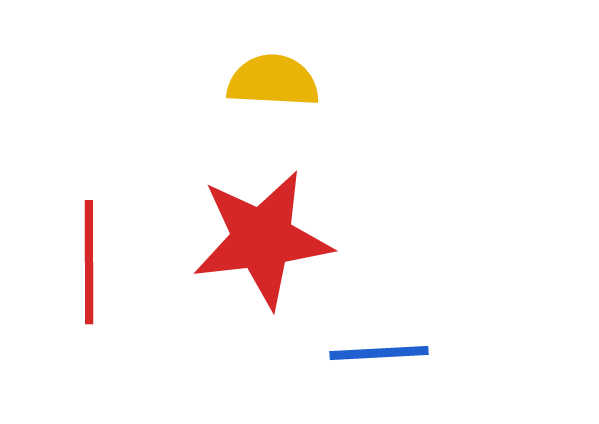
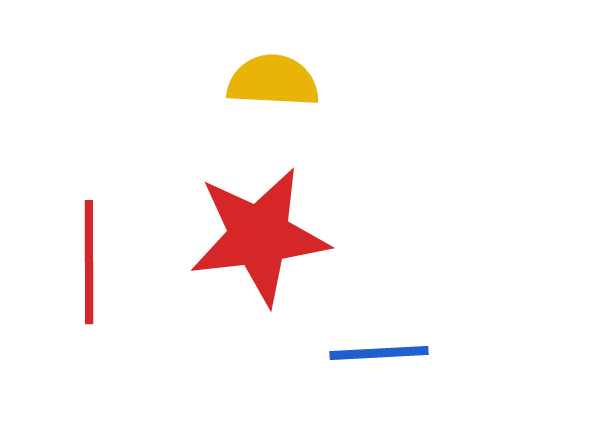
red star: moved 3 px left, 3 px up
